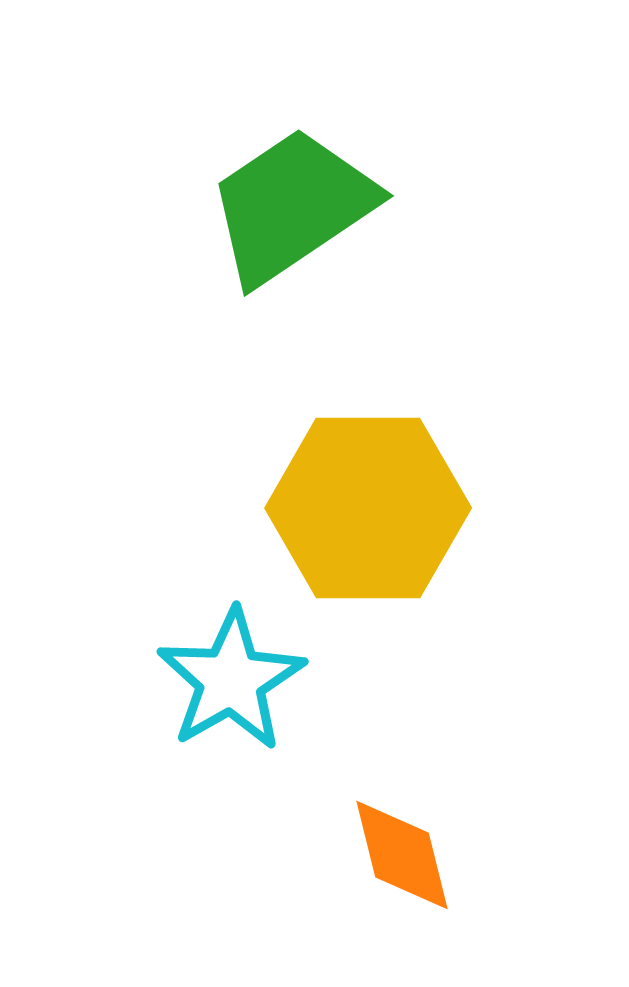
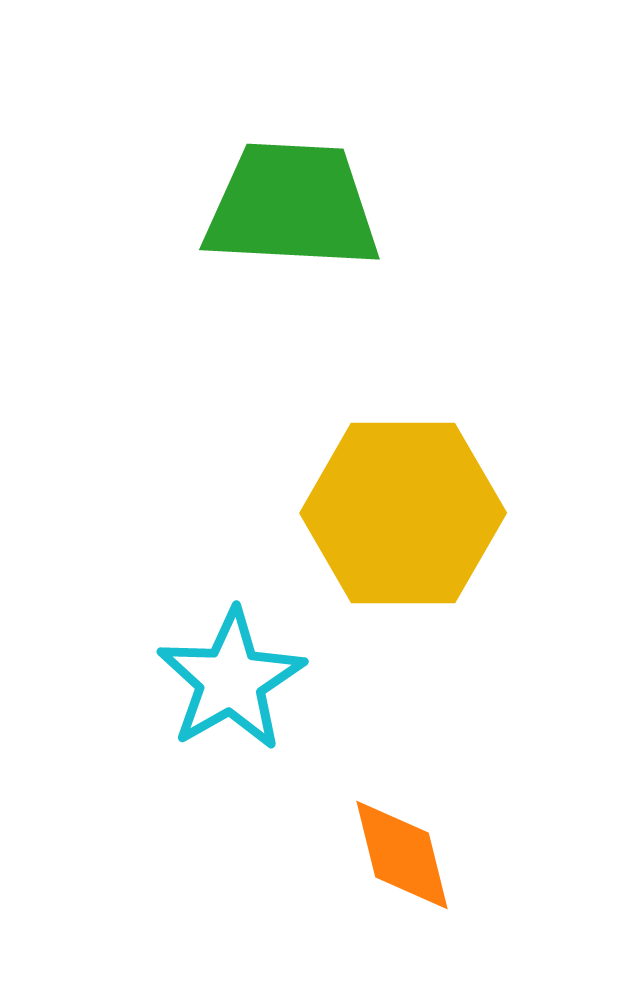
green trapezoid: rotated 37 degrees clockwise
yellow hexagon: moved 35 px right, 5 px down
